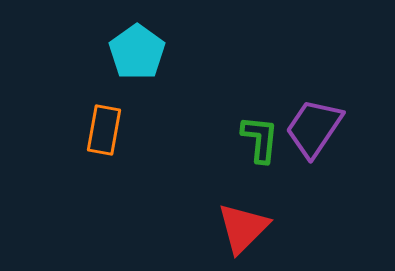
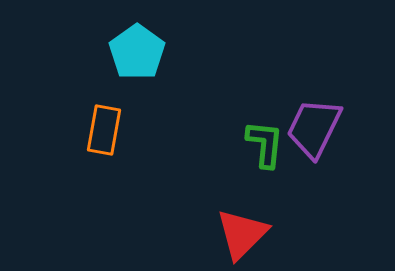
purple trapezoid: rotated 8 degrees counterclockwise
green L-shape: moved 5 px right, 5 px down
red triangle: moved 1 px left, 6 px down
